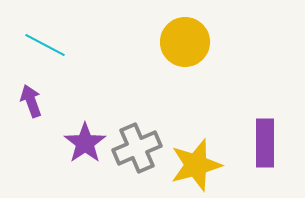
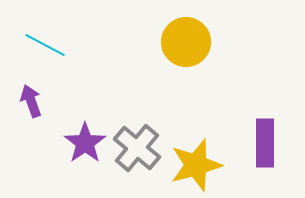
yellow circle: moved 1 px right
gray cross: rotated 27 degrees counterclockwise
